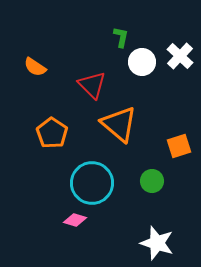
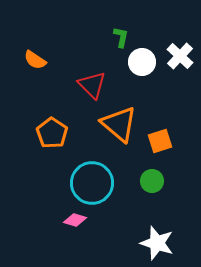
orange semicircle: moved 7 px up
orange square: moved 19 px left, 5 px up
